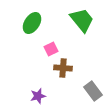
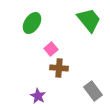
green trapezoid: moved 7 px right
pink square: rotated 16 degrees counterclockwise
brown cross: moved 4 px left
purple star: rotated 28 degrees counterclockwise
